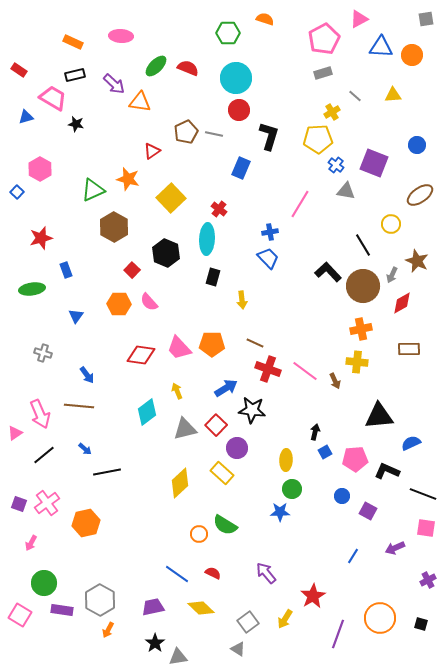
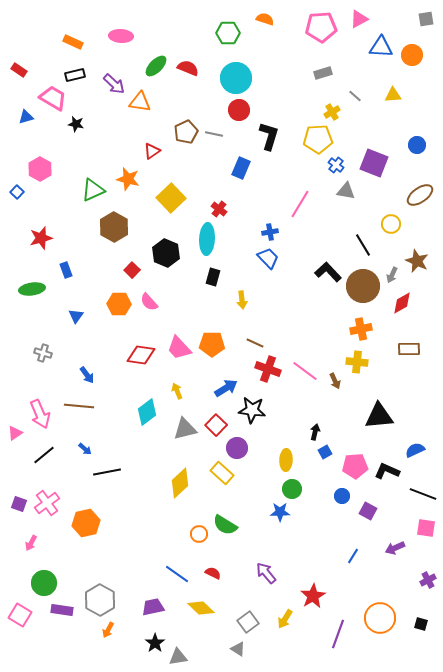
pink pentagon at (324, 39): moved 3 px left, 12 px up; rotated 24 degrees clockwise
blue semicircle at (411, 443): moved 4 px right, 7 px down
pink pentagon at (355, 459): moved 7 px down
